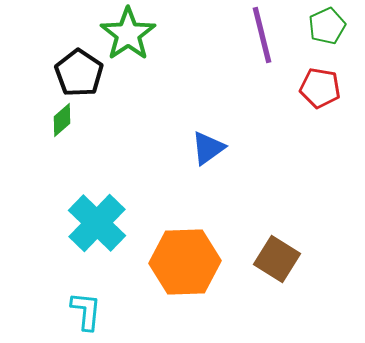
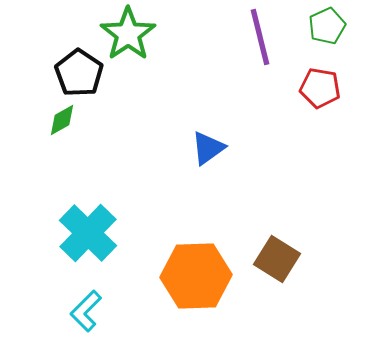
purple line: moved 2 px left, 2 px down
green diamond: rotated 12 degrees clockwise
cyan cross: moved 9 px left, 10 px down
orange hexagon: moved 11 px right, 14 px down
cyan L-shape: rotated 141 degrees counterclockwise
